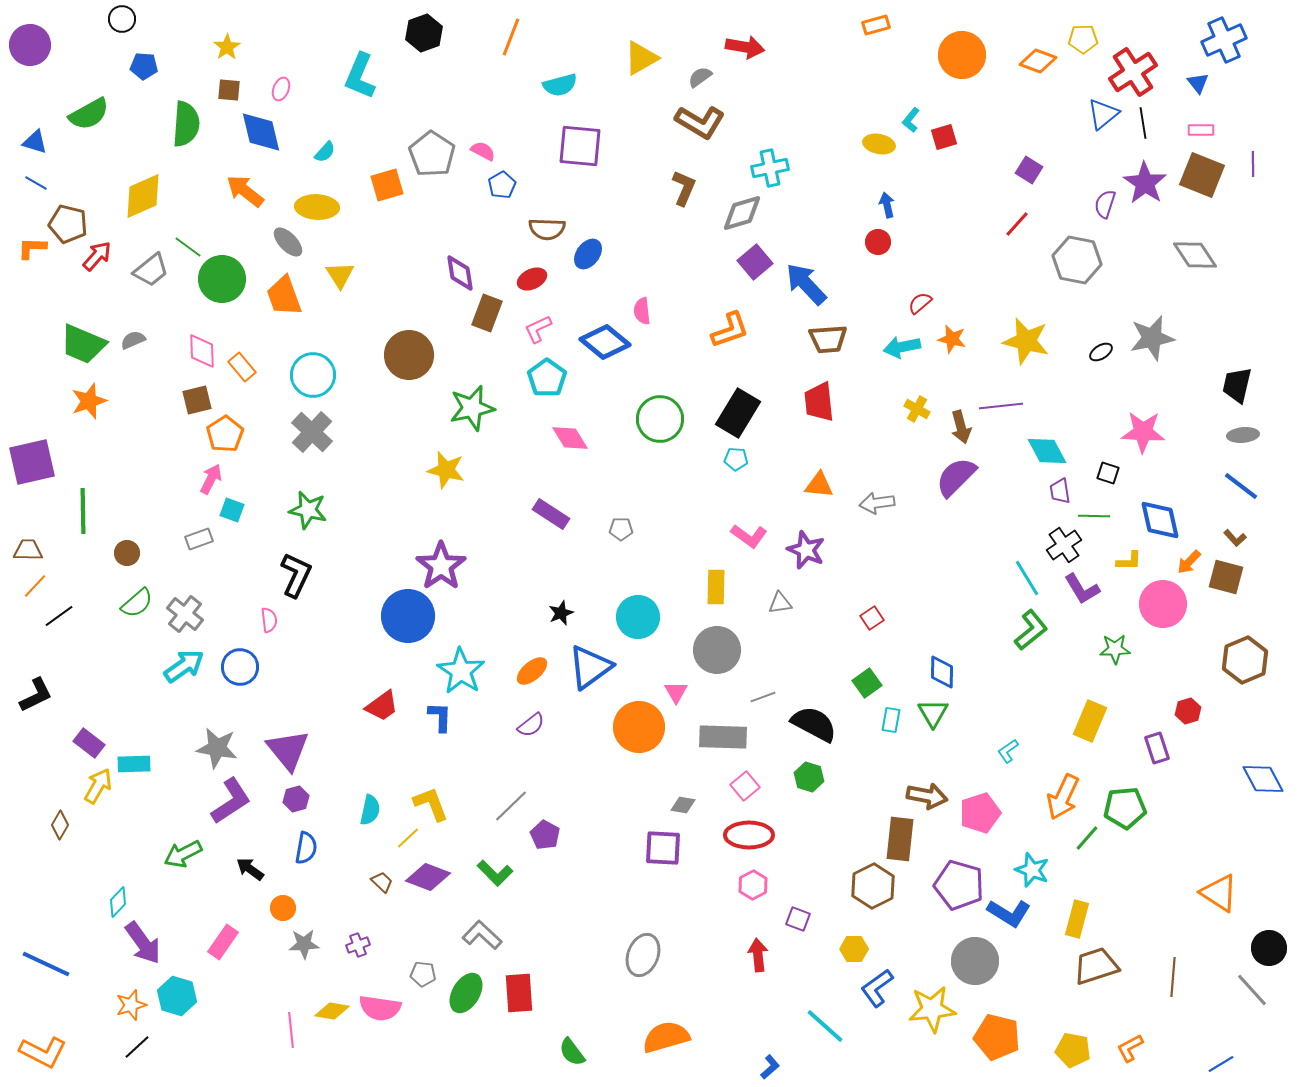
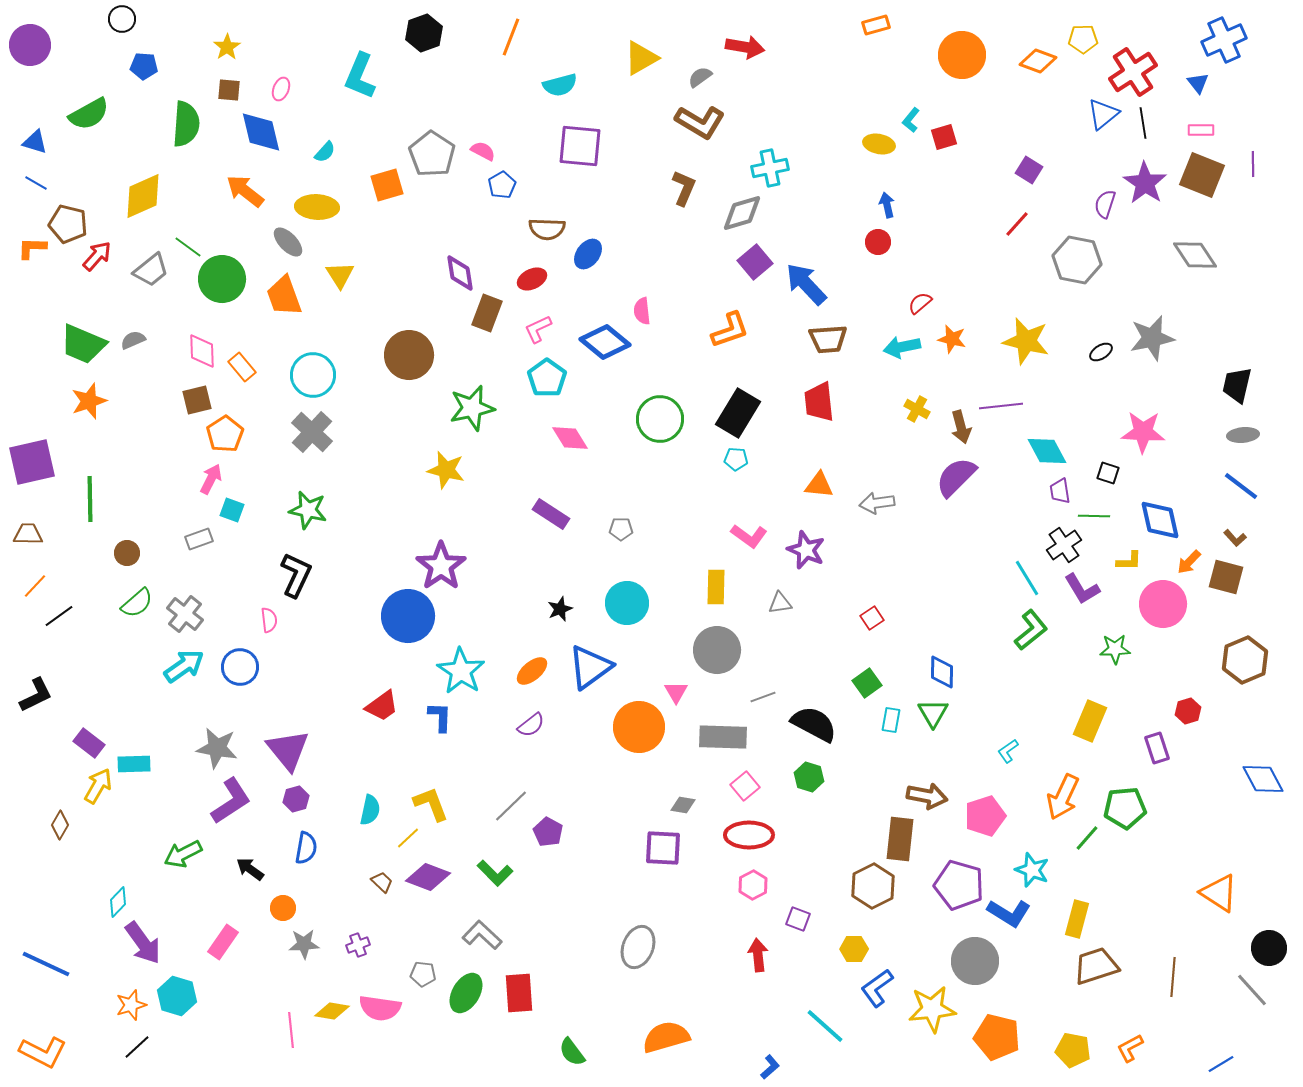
green line at (83, 511): moved 7 px right, 12 px up
brown trapezoid at (28, 550): moved 16 px up
black star at (561, 613): moved 1 px left, 4 px up
cyan circle at (638, 617): moved 11 px left, 14 px up
pink pentagon at (980, 813): moved 5 px right, 3 px down
purple pentagon at (545, 835): moved 3 px right, 3 px up
gray ellipse at (643, 955): moved 5 px left, 8 px up
